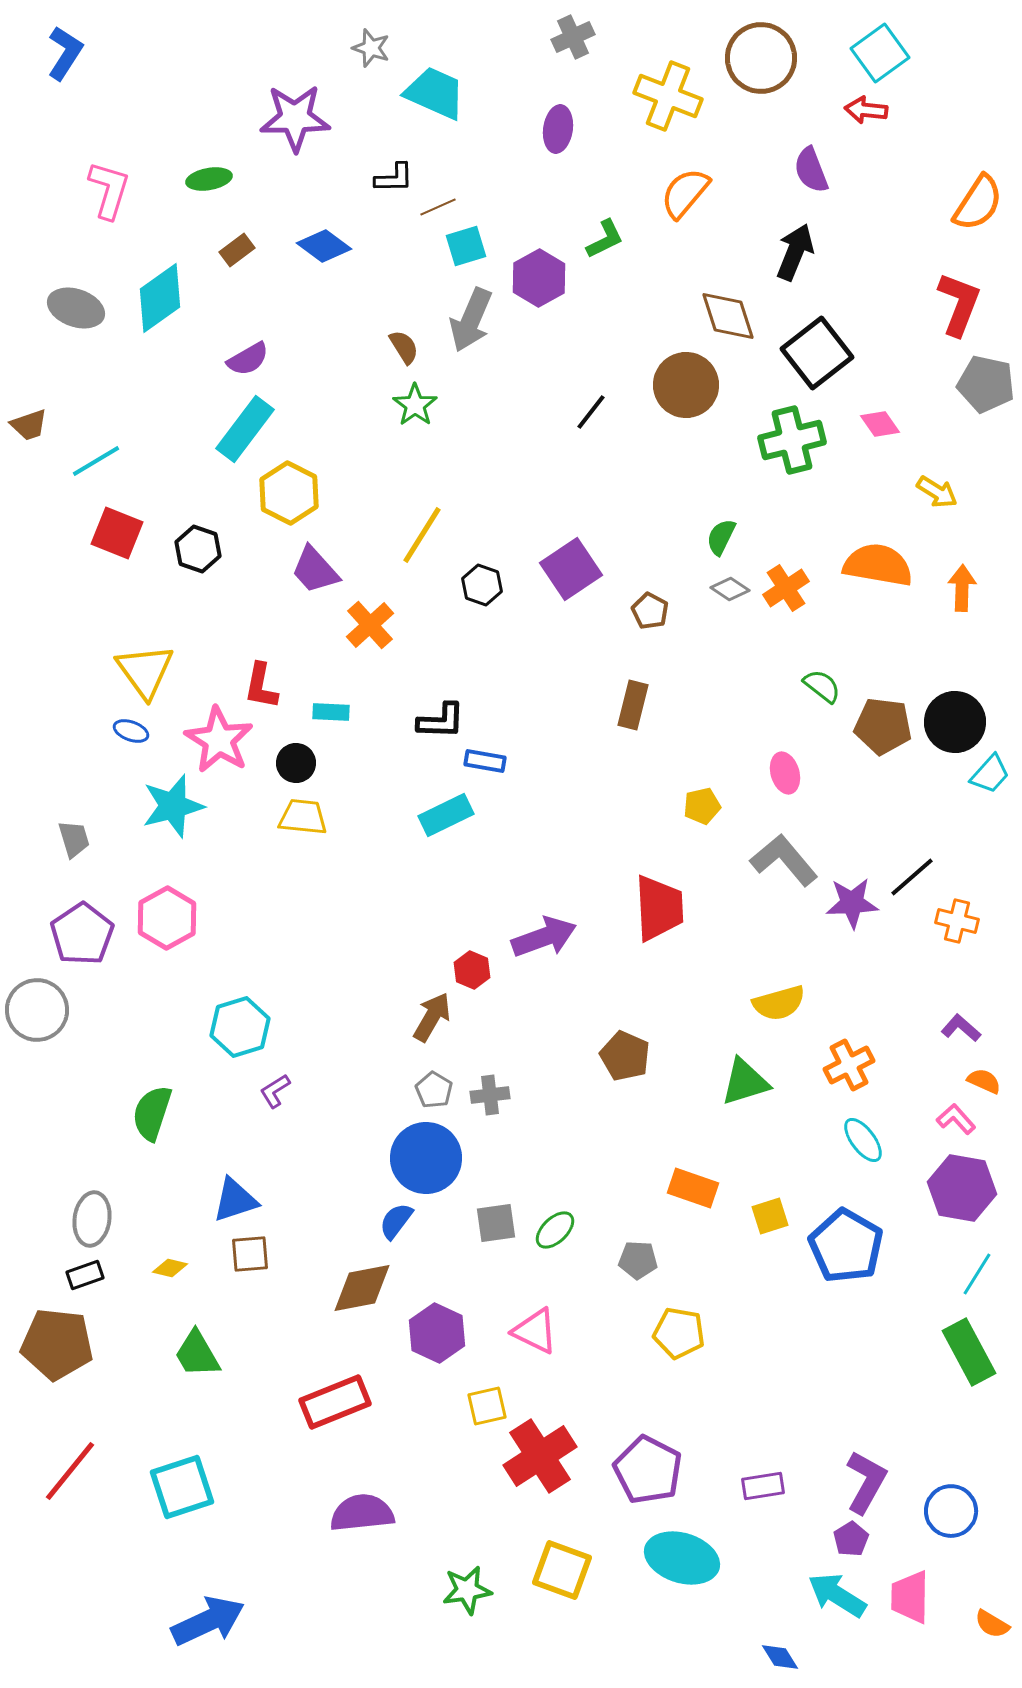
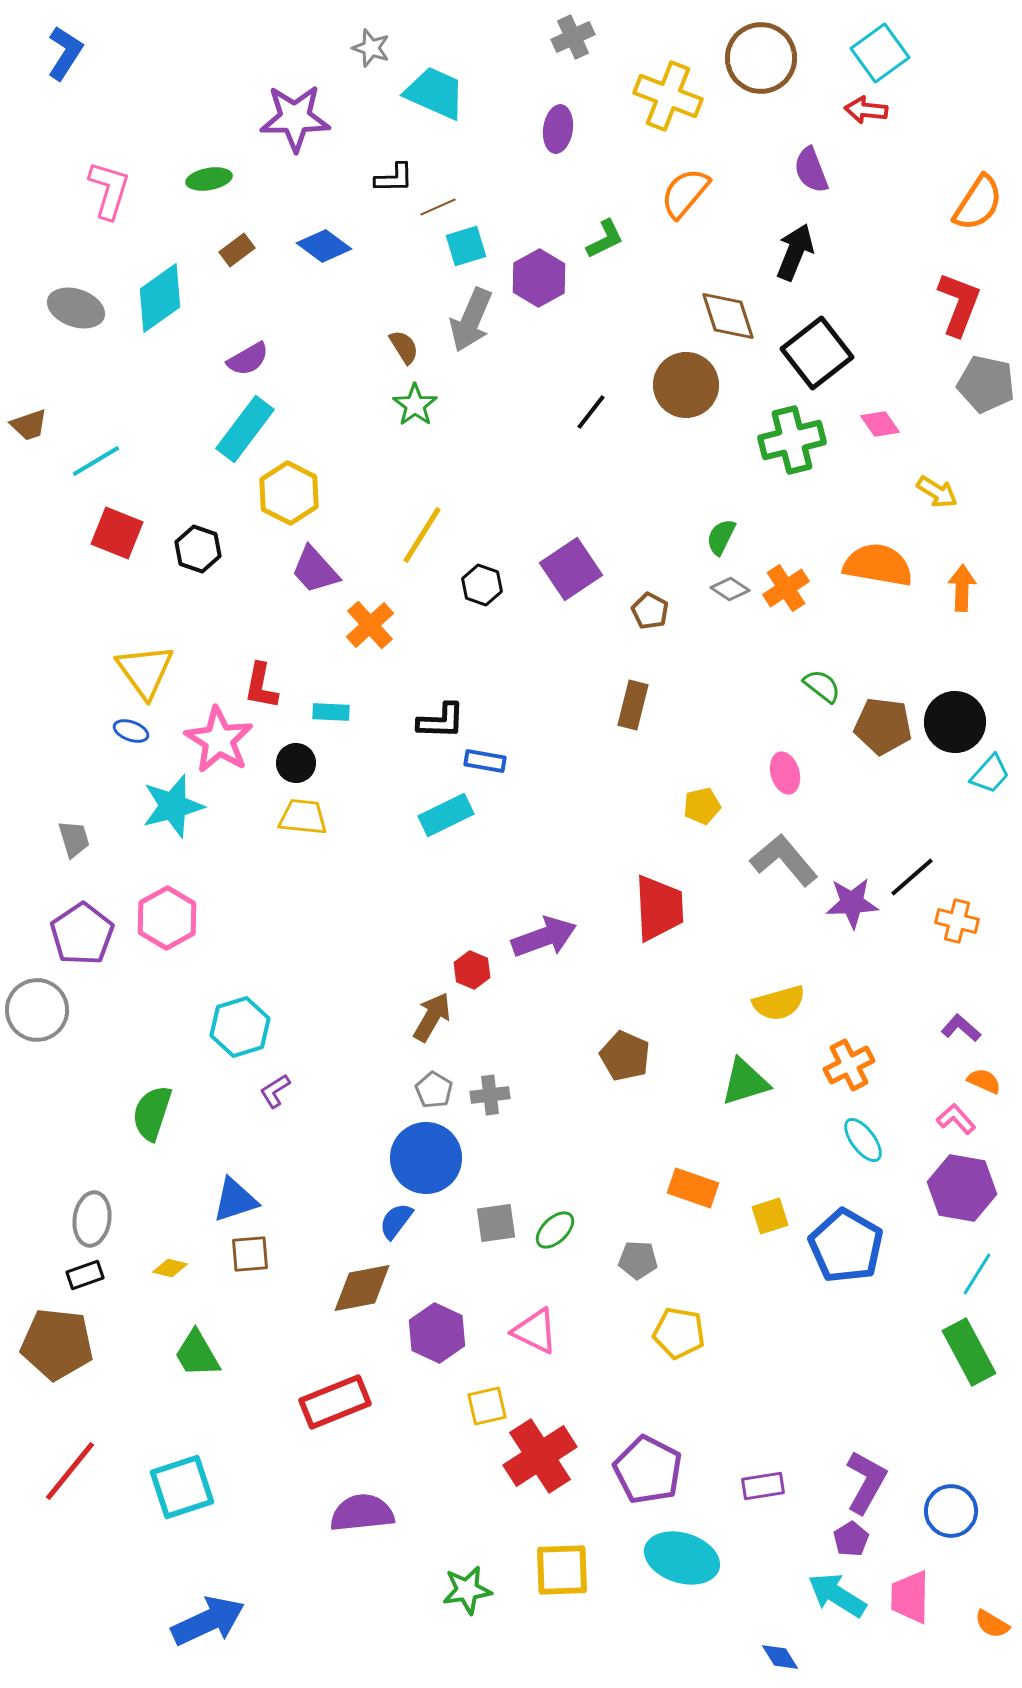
yellow square at (562, 1570): rotated 22 degrees counterclockwise
